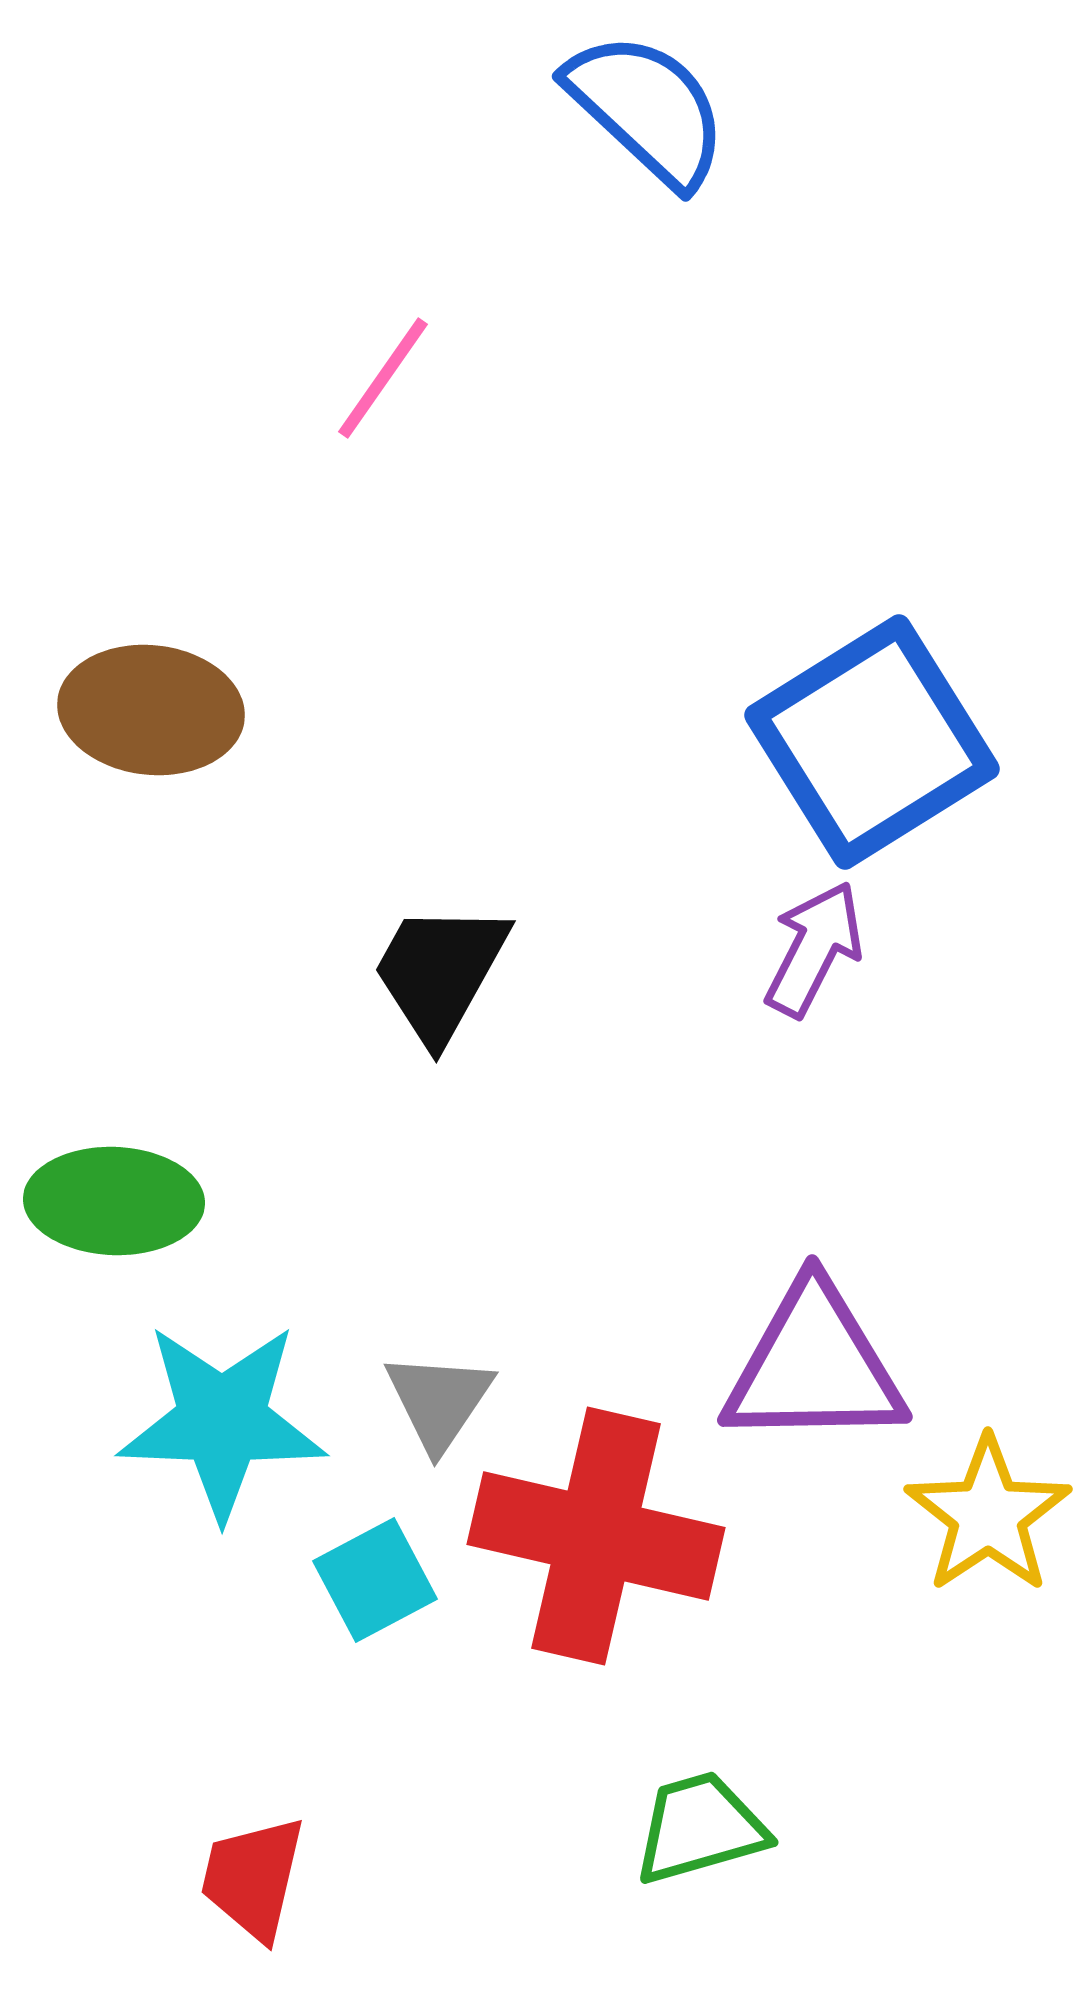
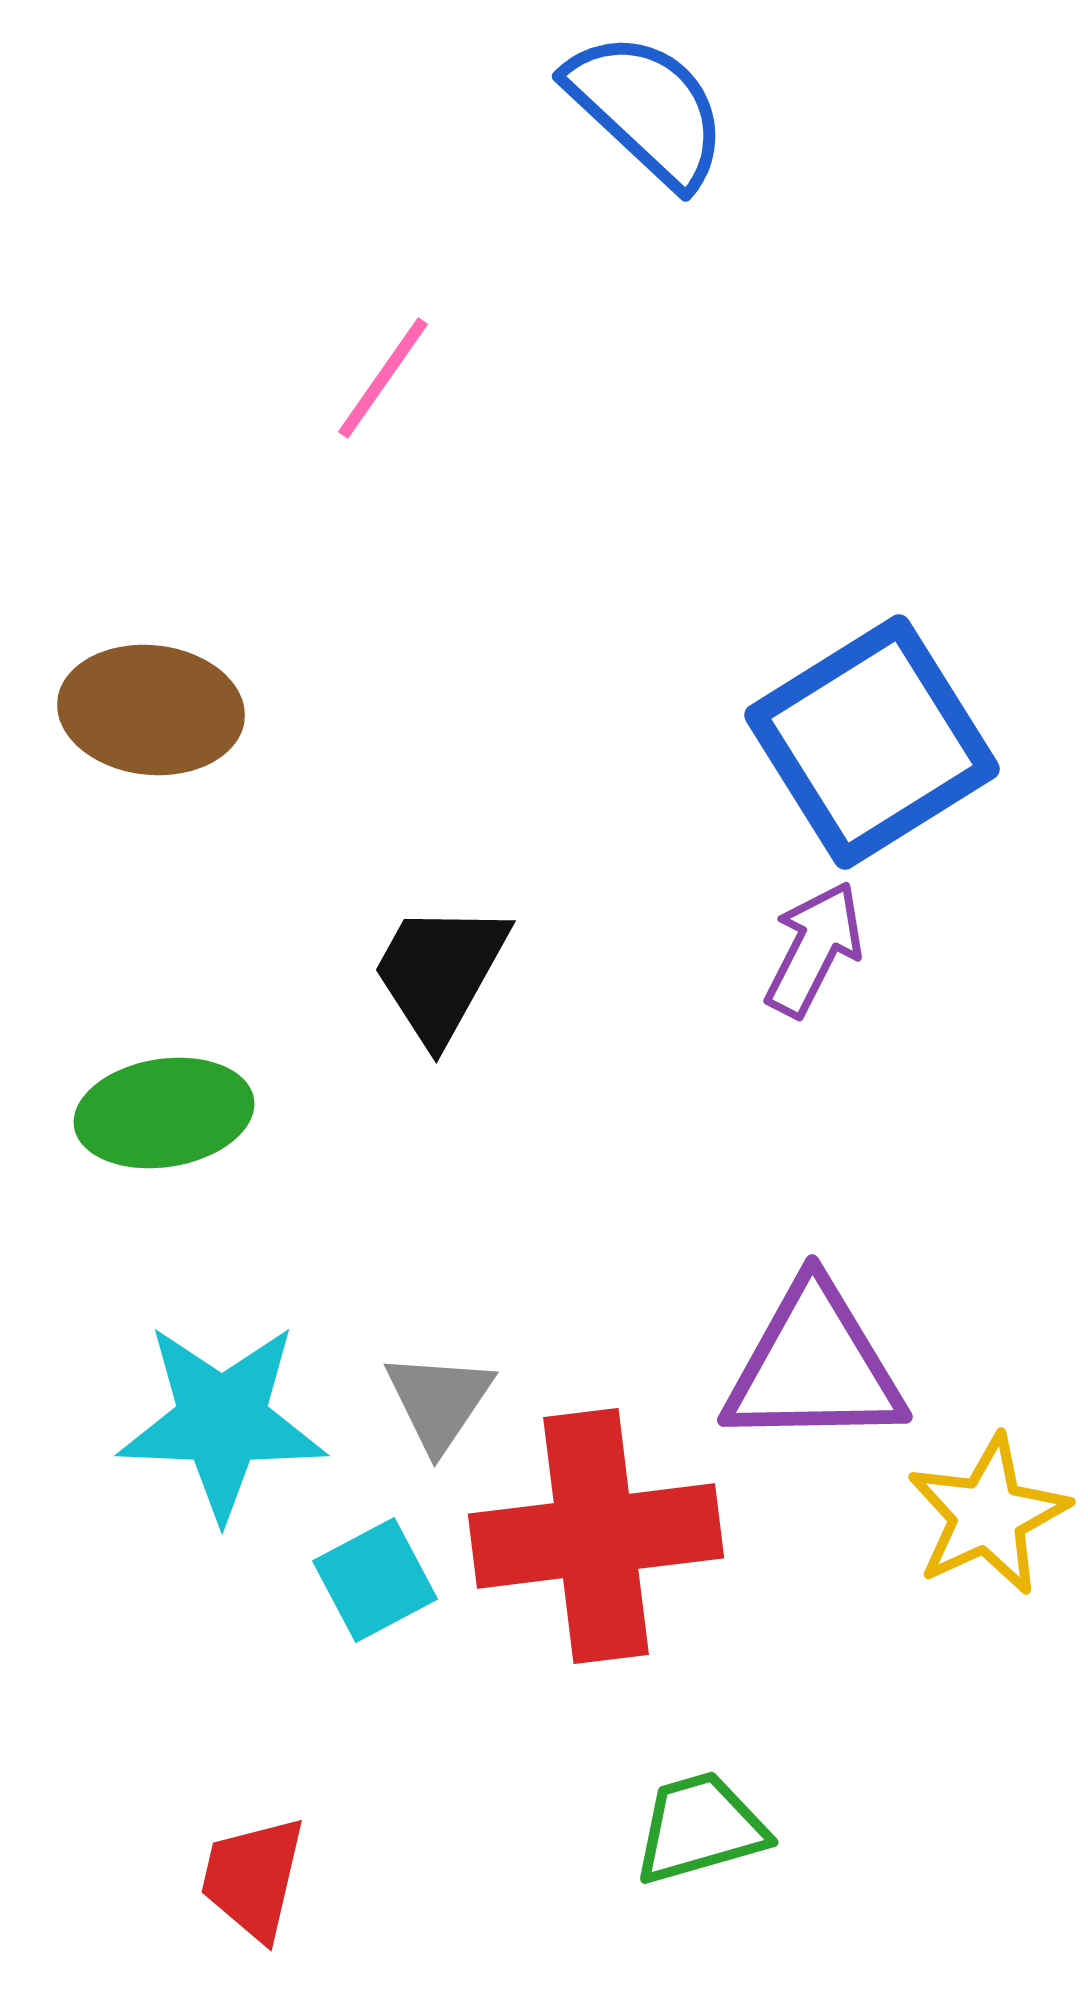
green ellipse: moved 50 px right, 88 px up; rotated 11 degrees counterclockwise
yellow star: rotated 9 degrees clockwise
red cross: rotated 20 degrees counterclockwise
